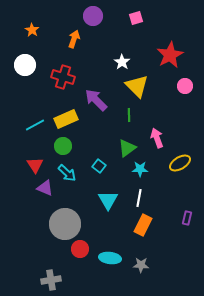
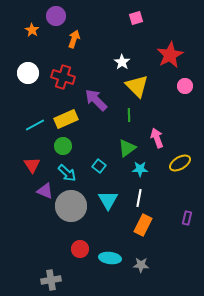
purple circle: moved 37 px left
white circle: moved 3 px right, 8 px down
red triangle: moved 3 px left
purple triangle: moved 3 px down
gray circle: moved 6 px right, 18 px up
